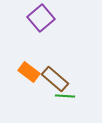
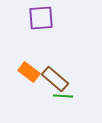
purple square: rotated 36 degrees clockwise
green line: moved 2 px left
